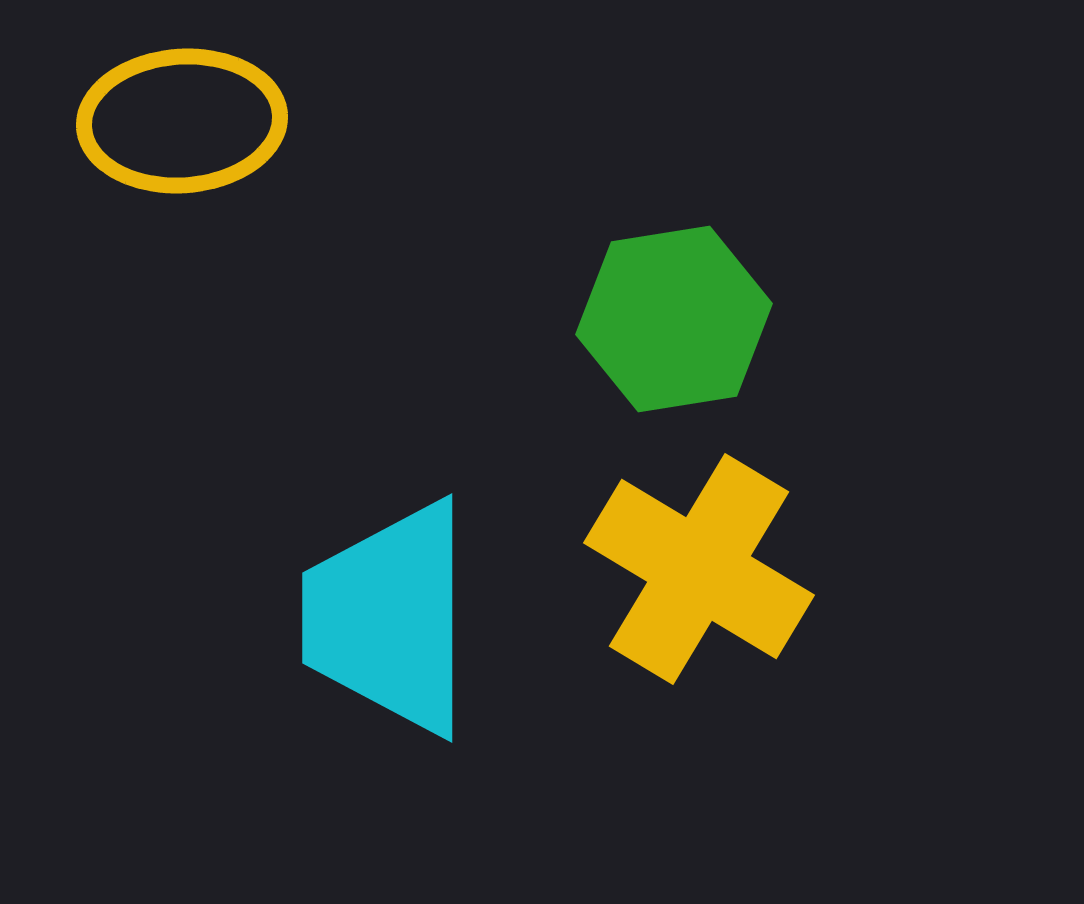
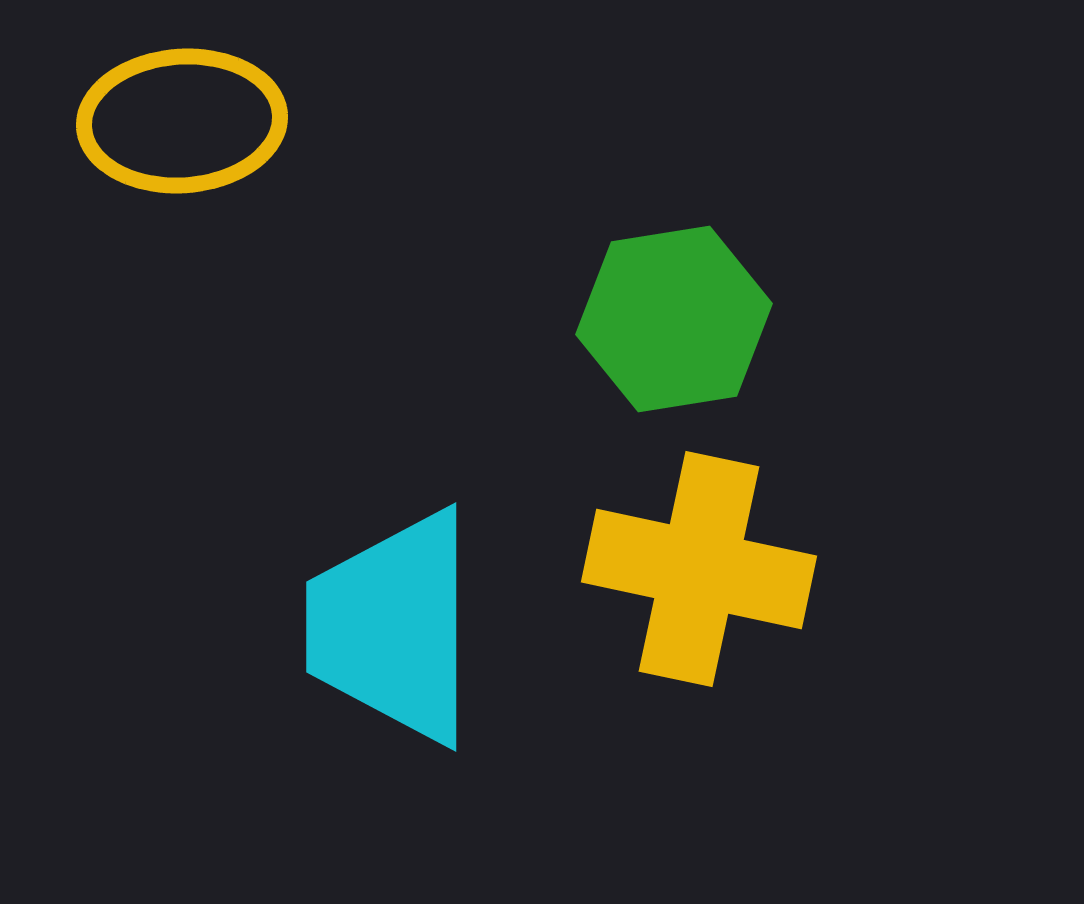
yellow cross: rotated 19 degrees counterclockwise
cyan trapezoid: moved 4 px right, 9 px down
